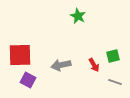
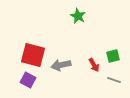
red square: moved 13 px right; rotated 15 degrees clockwise
gray line: moved 1 px left, 2 px up
